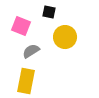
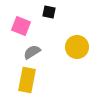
yellow circle: moved 12 px right, 10 px down
gray semicircle: moved 1 px right, 1 px down
yellow rectangle: moved 1 px right, 1 px up
